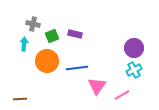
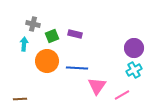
blue line: rotated 10 degrees clockwise
